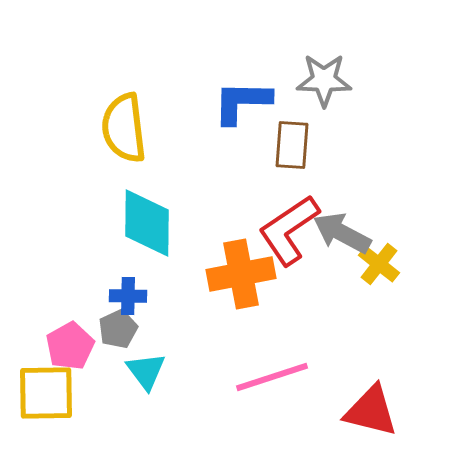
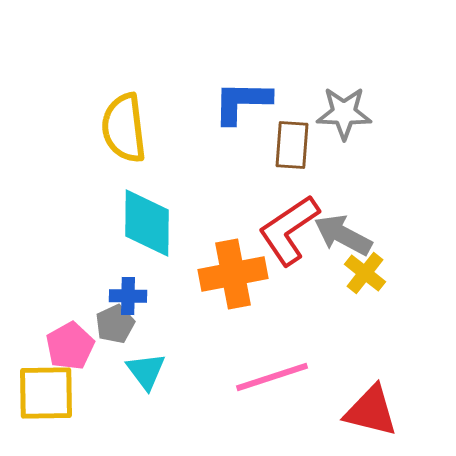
gray star: moved 20 px right, 33 px down
gray arrow: moved 1 px right, 2 px down
yellow cross: moved 14 px left, 9 px down
orange cross: moved 8 px left
gray pentagon: moved 3 px left, 5 px up
